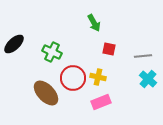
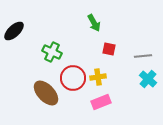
black ellipse: moved 13 px up
yellow cross: rotated 21 degrees counterclockwise
